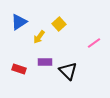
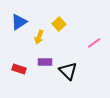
yellow arrow: rotated 16 degrees counterclockwise
